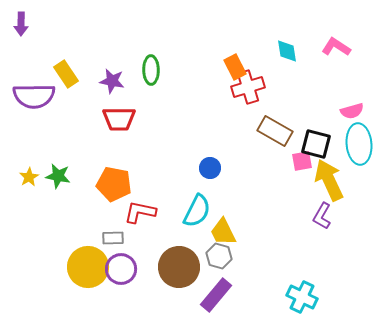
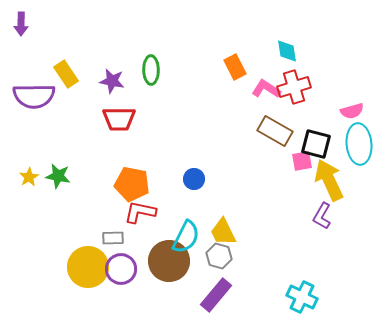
pink L-shape: moved 70 px left, 42 px down
red cross: moved 46 px right
blue circle: moved 16 px left, 11 px down
orange pentagon: moved 18 px right
cyan semicircle: moved 11 px left, 26 px down
brown circle: moved 10 px left, 6 px up
